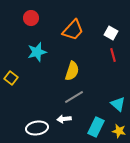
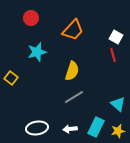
white square: moved 5 px right, 4 px down
white arrow: moved 6 px right, 10 px down
yellow star: moved 1 px left; rotated 24 degrees counterclockwise
